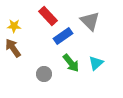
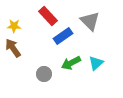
green arrow: rotated 102 degrees clockwise
